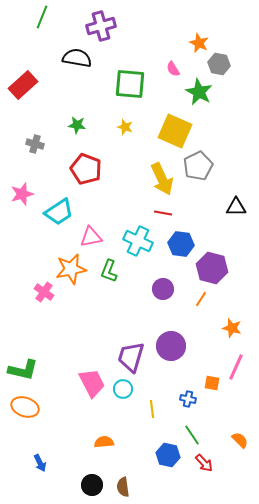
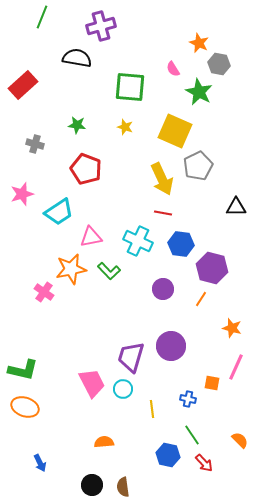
green square at (130, 84): moved 3 px down
green L-shape at (109, 271): rotated 65 degrees counterclockwise
